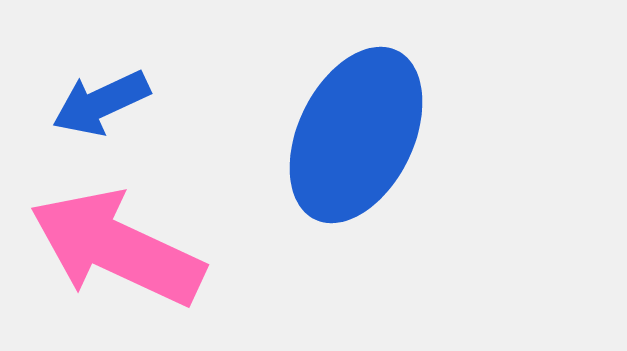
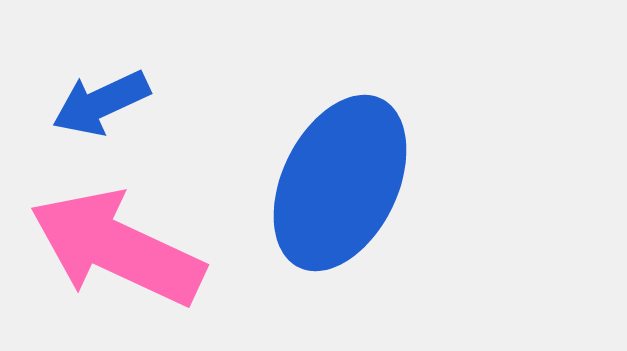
blue ellipse: moved 16 px left, 48 px down
